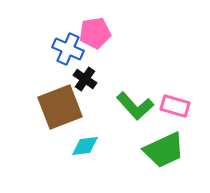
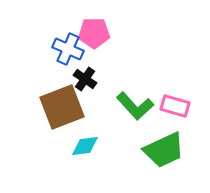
pink pentagon: moved 1 px left; rotated 8 degrees clockwise
brown square: moved 2 px right
